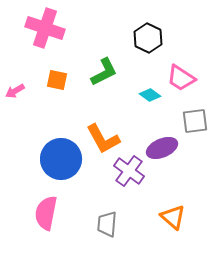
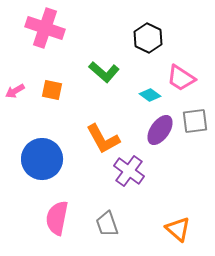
green L-shape: rotated 68 degrees clockwise
orange square: moved 5 px left, 10 px down
purple ellipse: moved 2 px left, 18 px up; rotated 32 degrees counterclockwise
blue circle: moved 19 px left
pink semicircle: moved 11 px right, 5 px down
orange triangle: moved 5 px right, 12 px down
gray trapezoid: rotated 24 degrees counterclockwise
